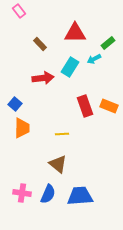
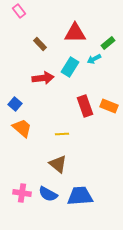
orange trapezoid: rotated 50 degrees counterclockwise
blue semicircle: rotated 96 degrees clockwise
